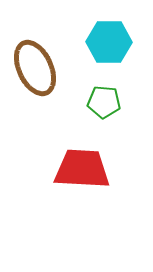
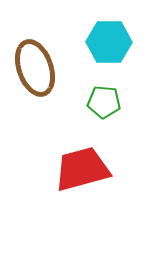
brown ellipse: rotated 6 degrees clockwise
red trapezoid: rotated 18 degrees counterclockwise
